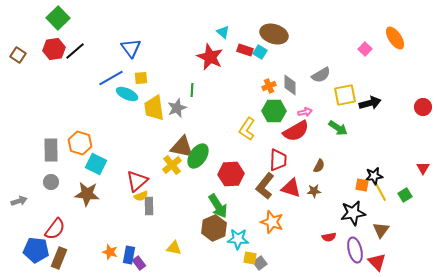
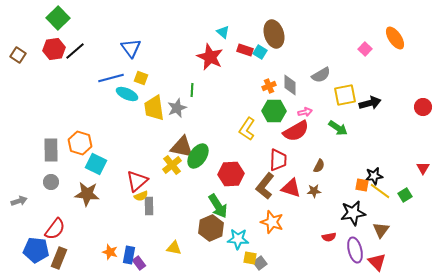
brown ellipse at (274, 34): rotated 56 degrees clockwise
blue line at (111, 78): rotated 15 degrees clockwise
yellow square at (141, 78): rotated 24 degrees clockwise
yellow line at (380, 191): rotated 25 degrees counterclockwise
brown hexagon at (214, 228): moved 3 px left
